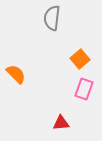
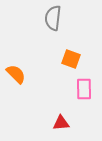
gray semicircle: moved 1 px right
orange square: moved 9 px left; rotated 30 degrees counterclockwise
pink rectangle: rotated 20 degrees counterclockwise
